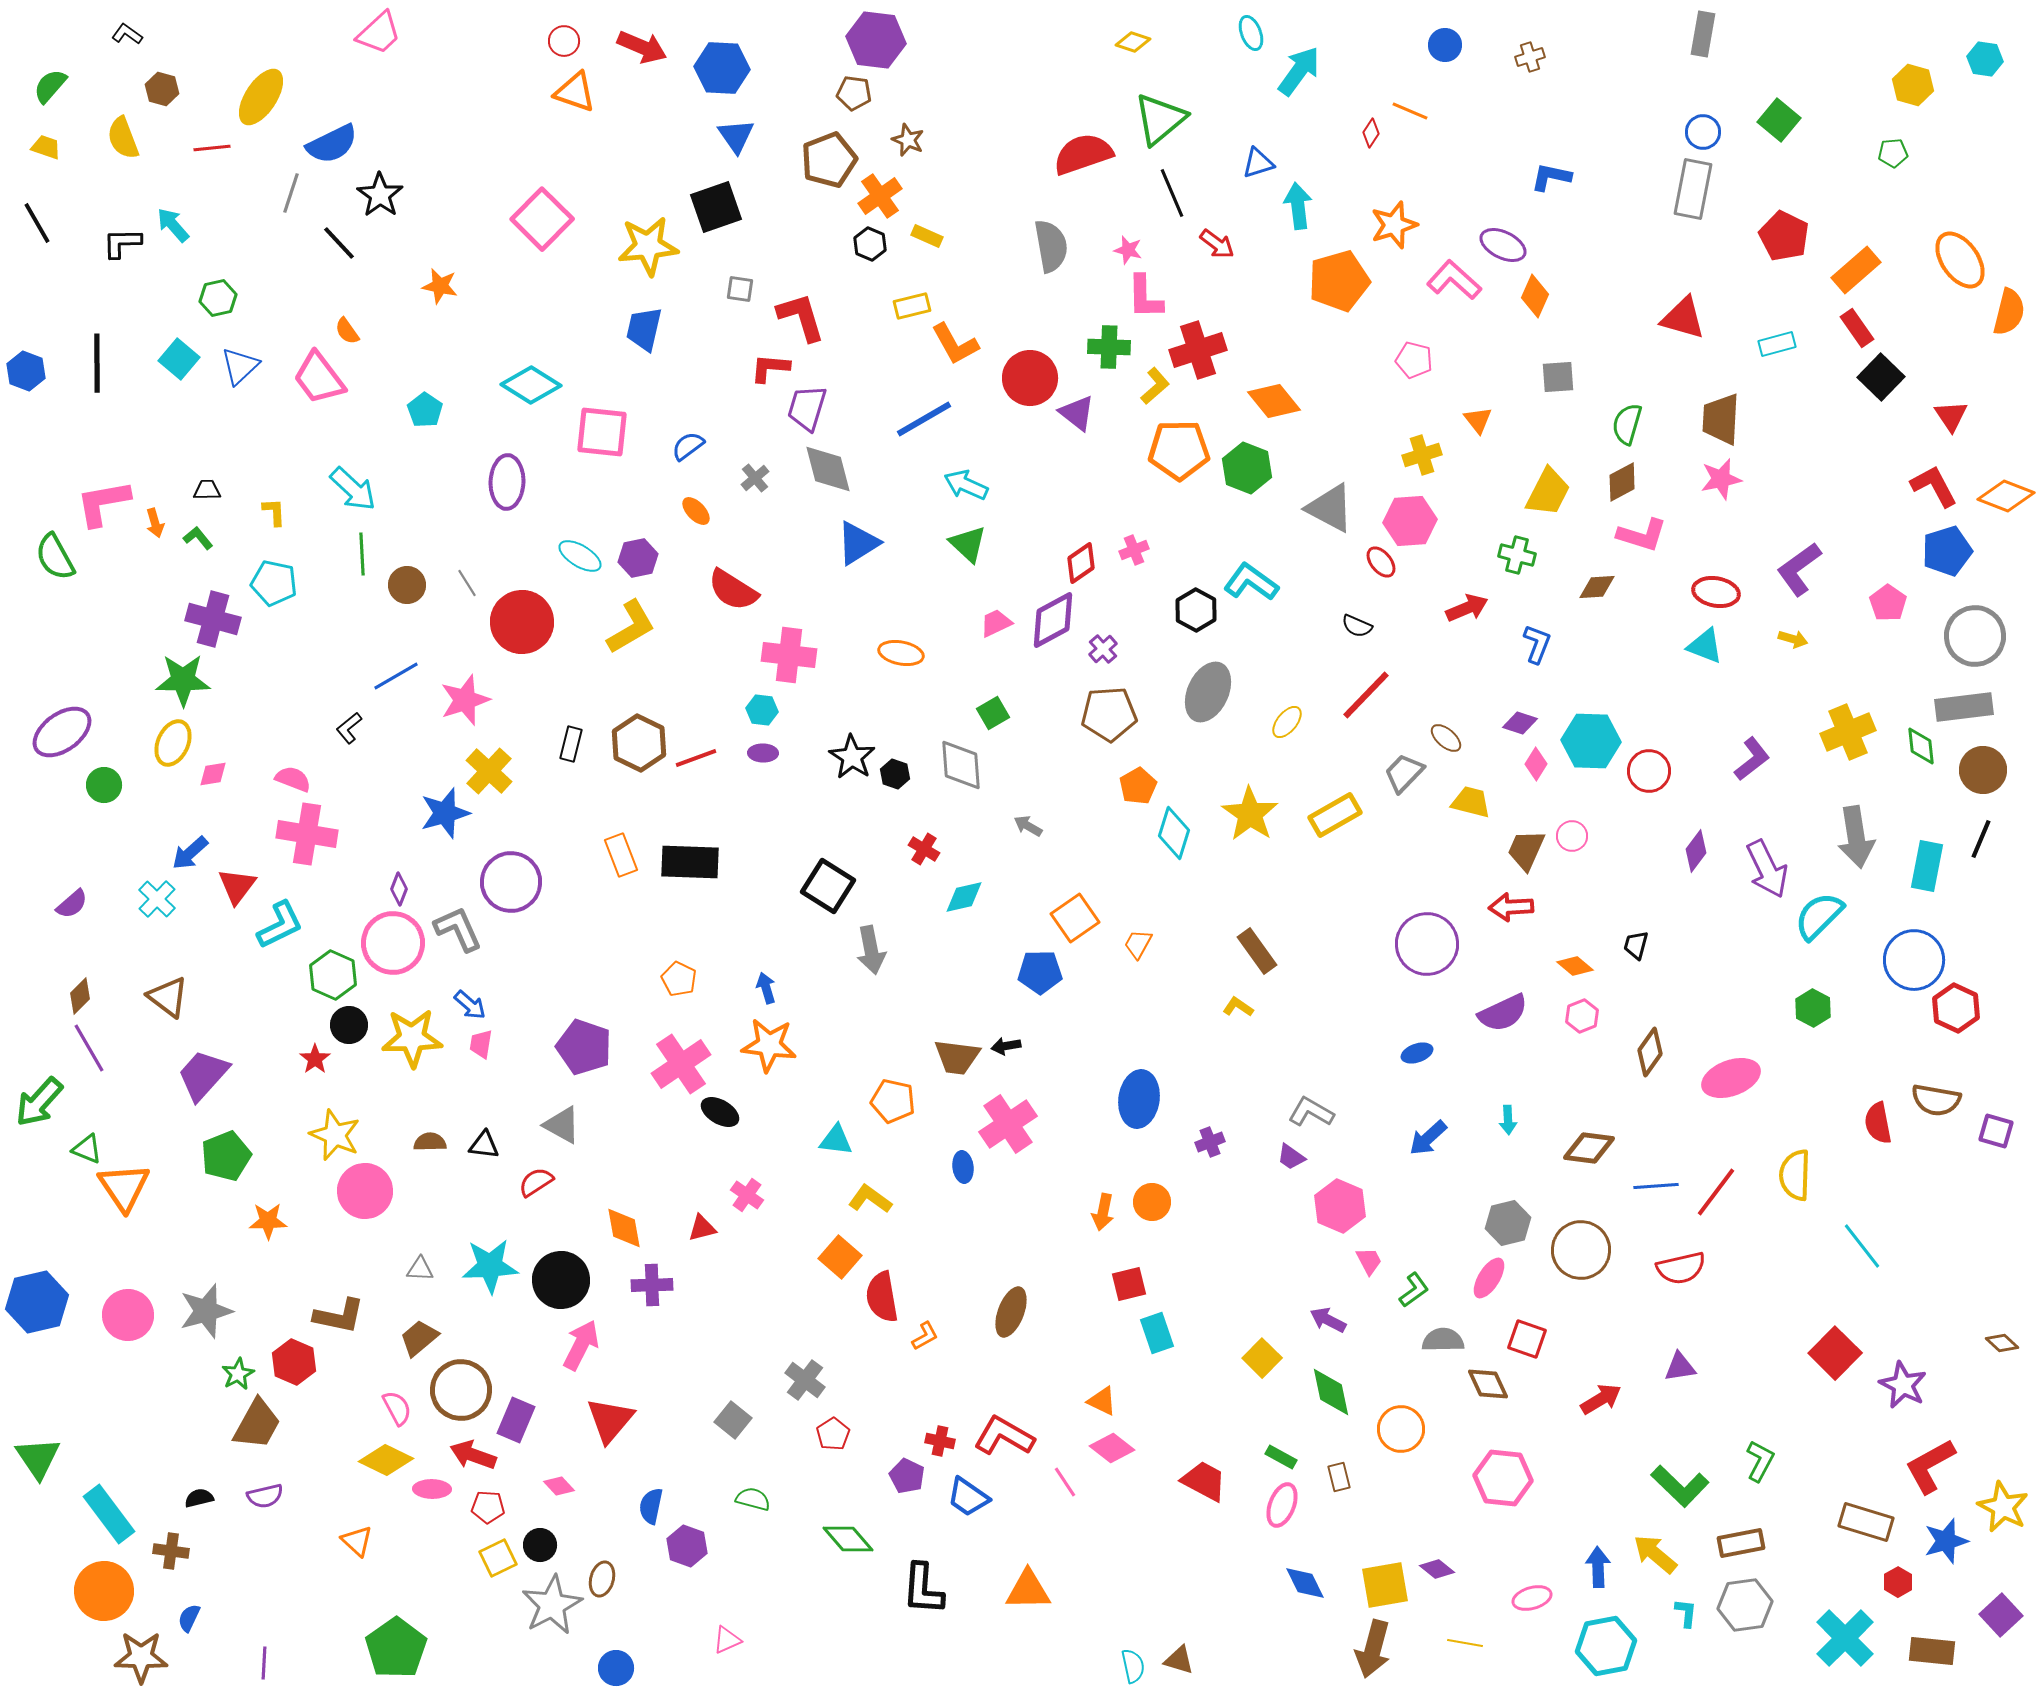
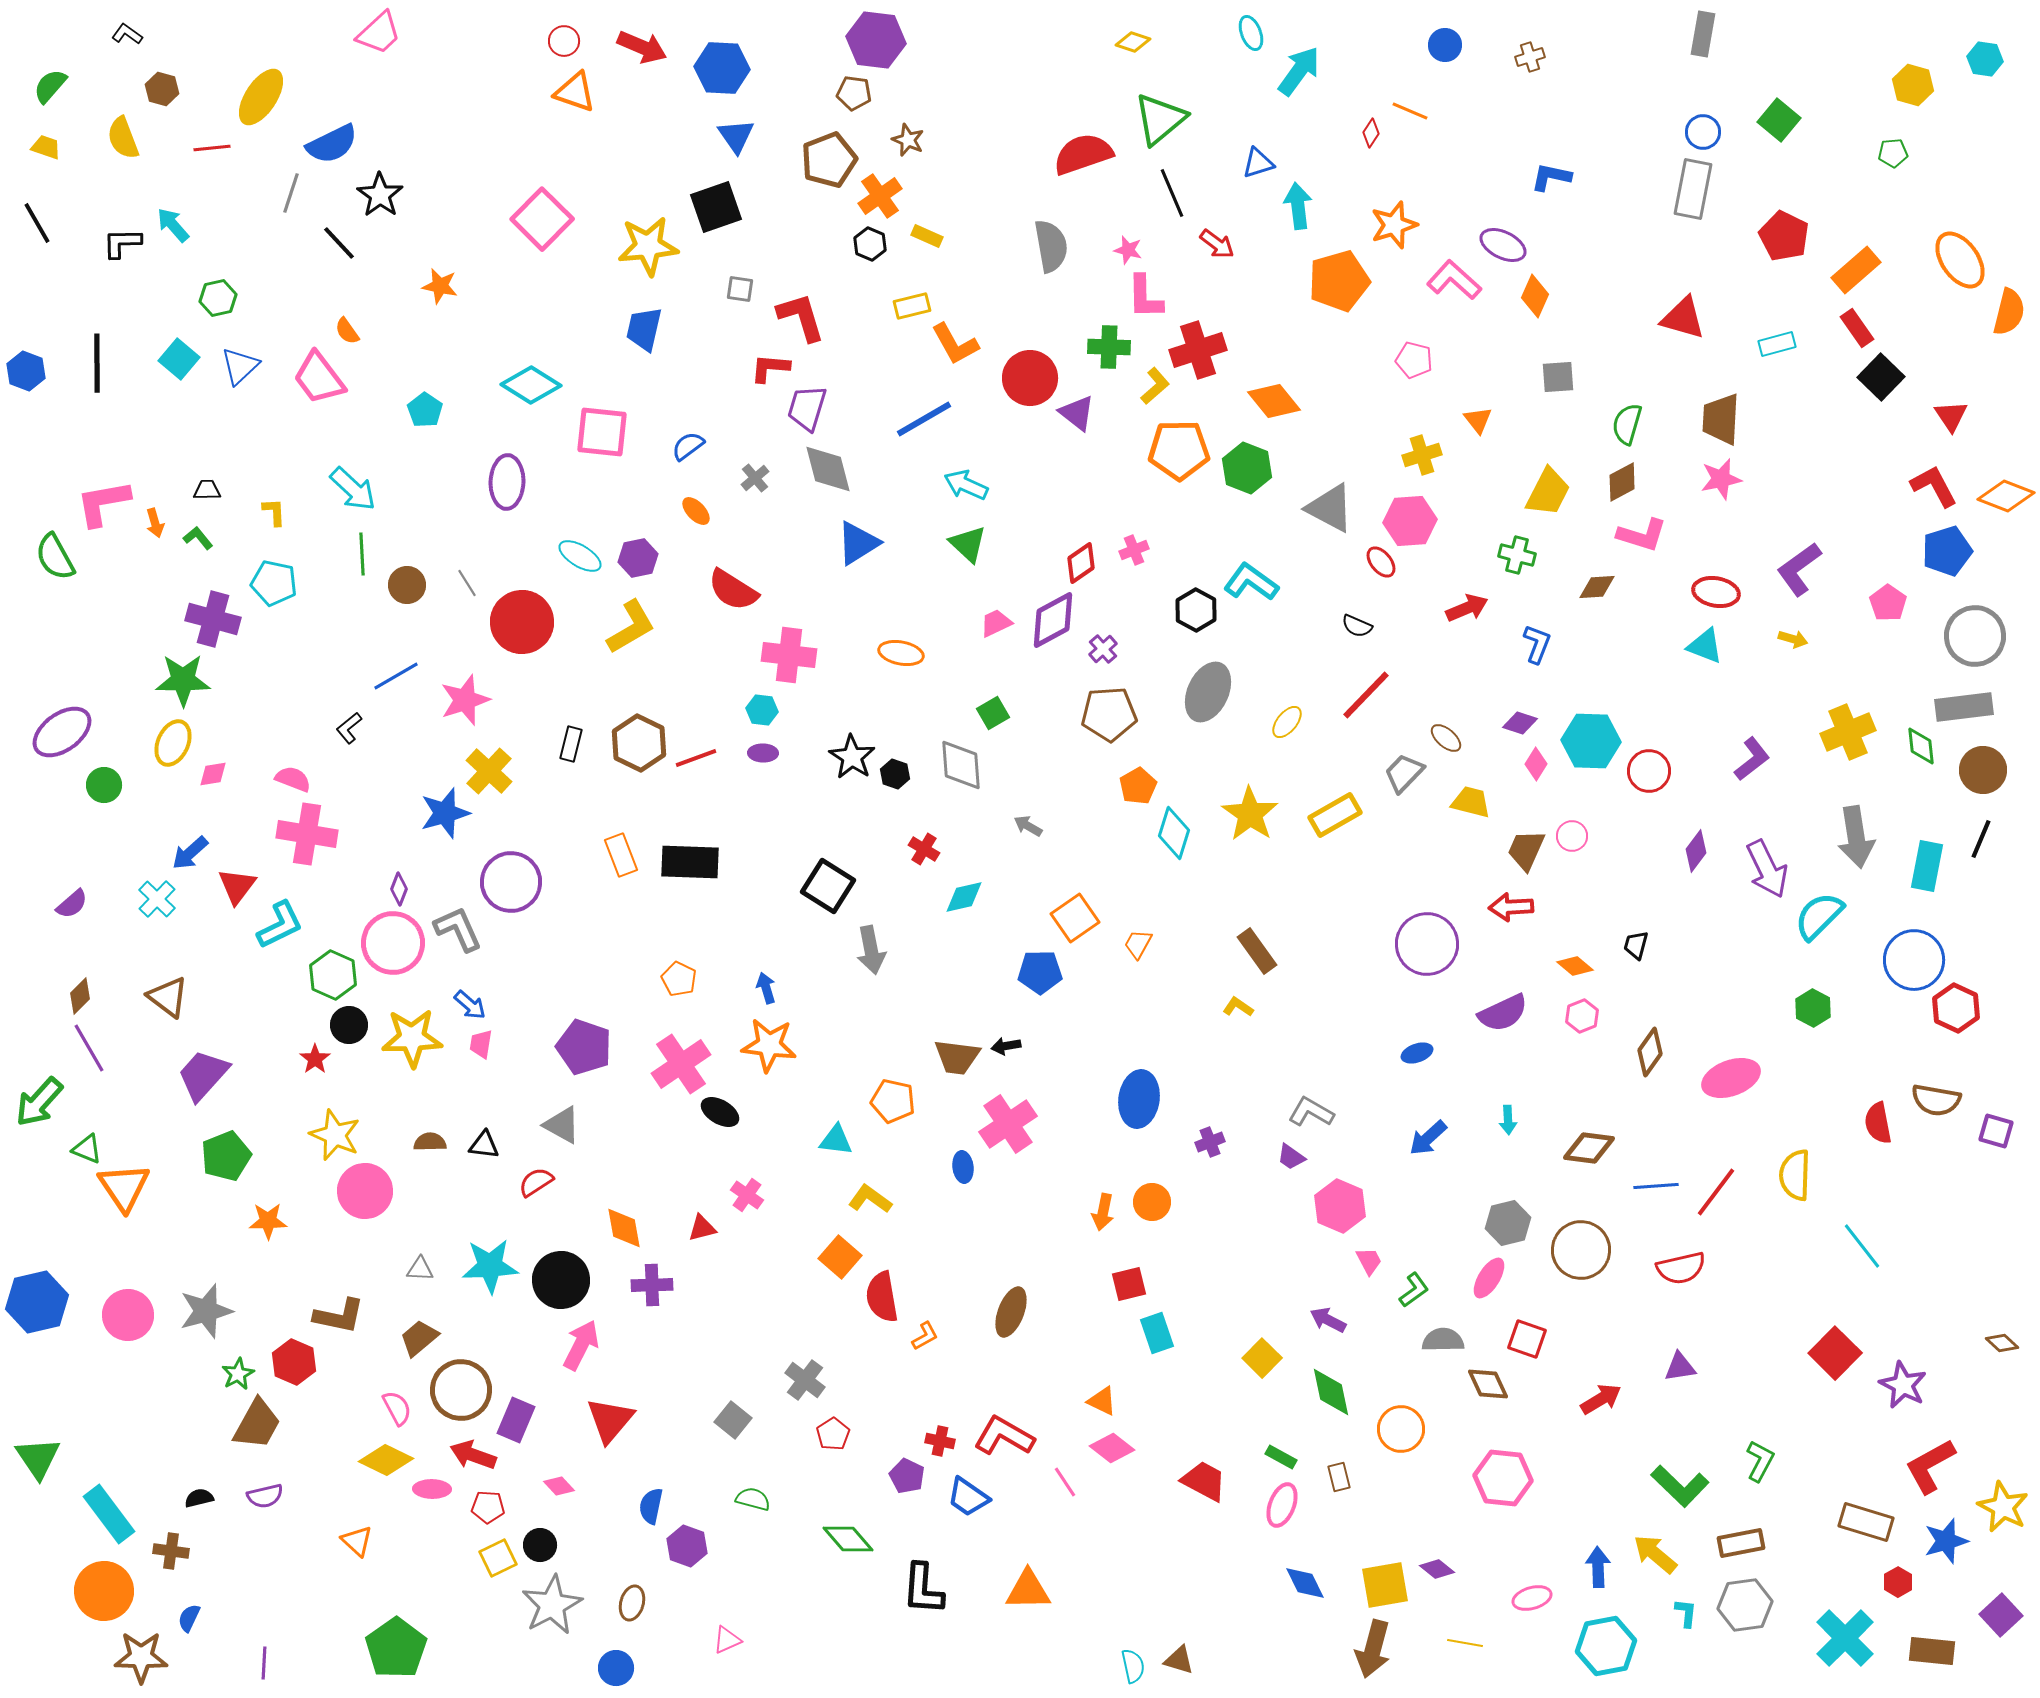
brown ellipse at (602, 1579): moved 30 px right, 24 px down
